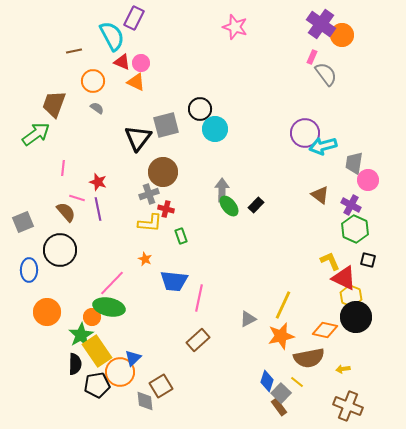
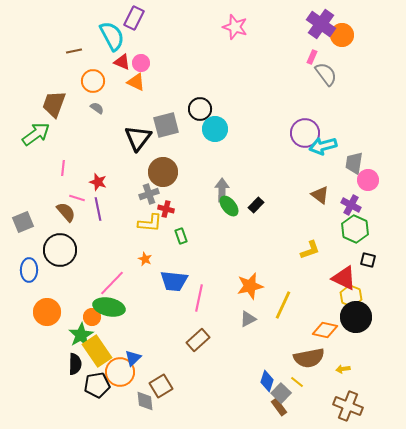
yellow L-shape at (330, 261): moved 20 px left, 11 px up; rotated 95 degrees clockwise
orange star at (281, 336): moved 31 px left, 50 px up
